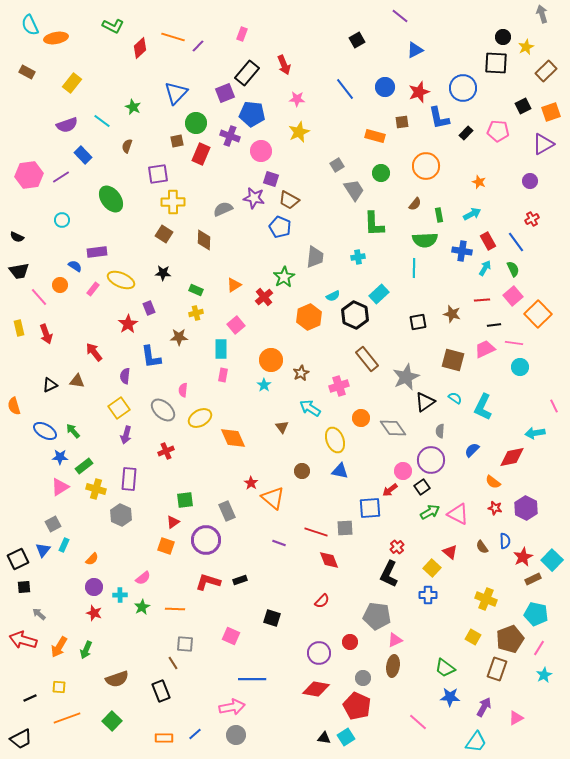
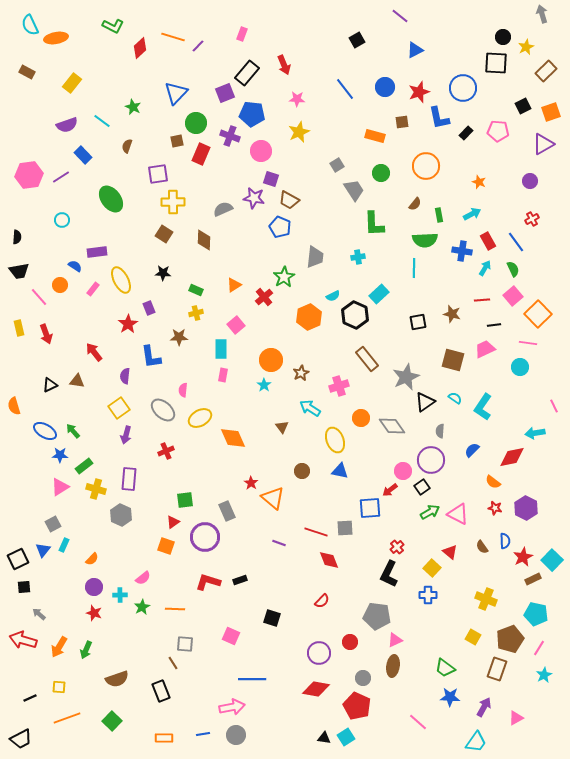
black semicircle at (17, 237): rotated 112 degrees counterclockwise
yellow ellipse at (121, 280): rotated 40 degrees clockwise
pink line at (514, 343): moved 14 px right
cyan L-shape at (483, 407): rotated 8 degrees clockwise
gray diamond at (393, 428): moved 1 px left, 2 px up
blue star at (60, 457): moved 2 px up
purple circle at (206, 540): moved 1 px left, 3 px up
blue line at (195, 734): moved 8 px right; rotated 32 degrees clockwise
